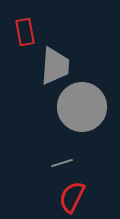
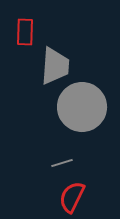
red rectangle: rotated 12 degrees clockwise
